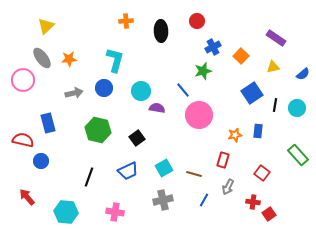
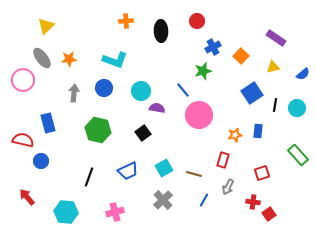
cyan L-shape at (115, 60): rotated 95 degrees clockwise
gray arrow at (74, 93): rotated 72 degrees counterclockwise
black square at (137, 138): moved 6 px right, 5 px up
red square at (262, 173): rotated 35 degrees clockwise
gray cross at (163, 200): rotated 30 degrees counterclockwise
pink cross at (115, 212): rotated 24 degrees counterclockwise
